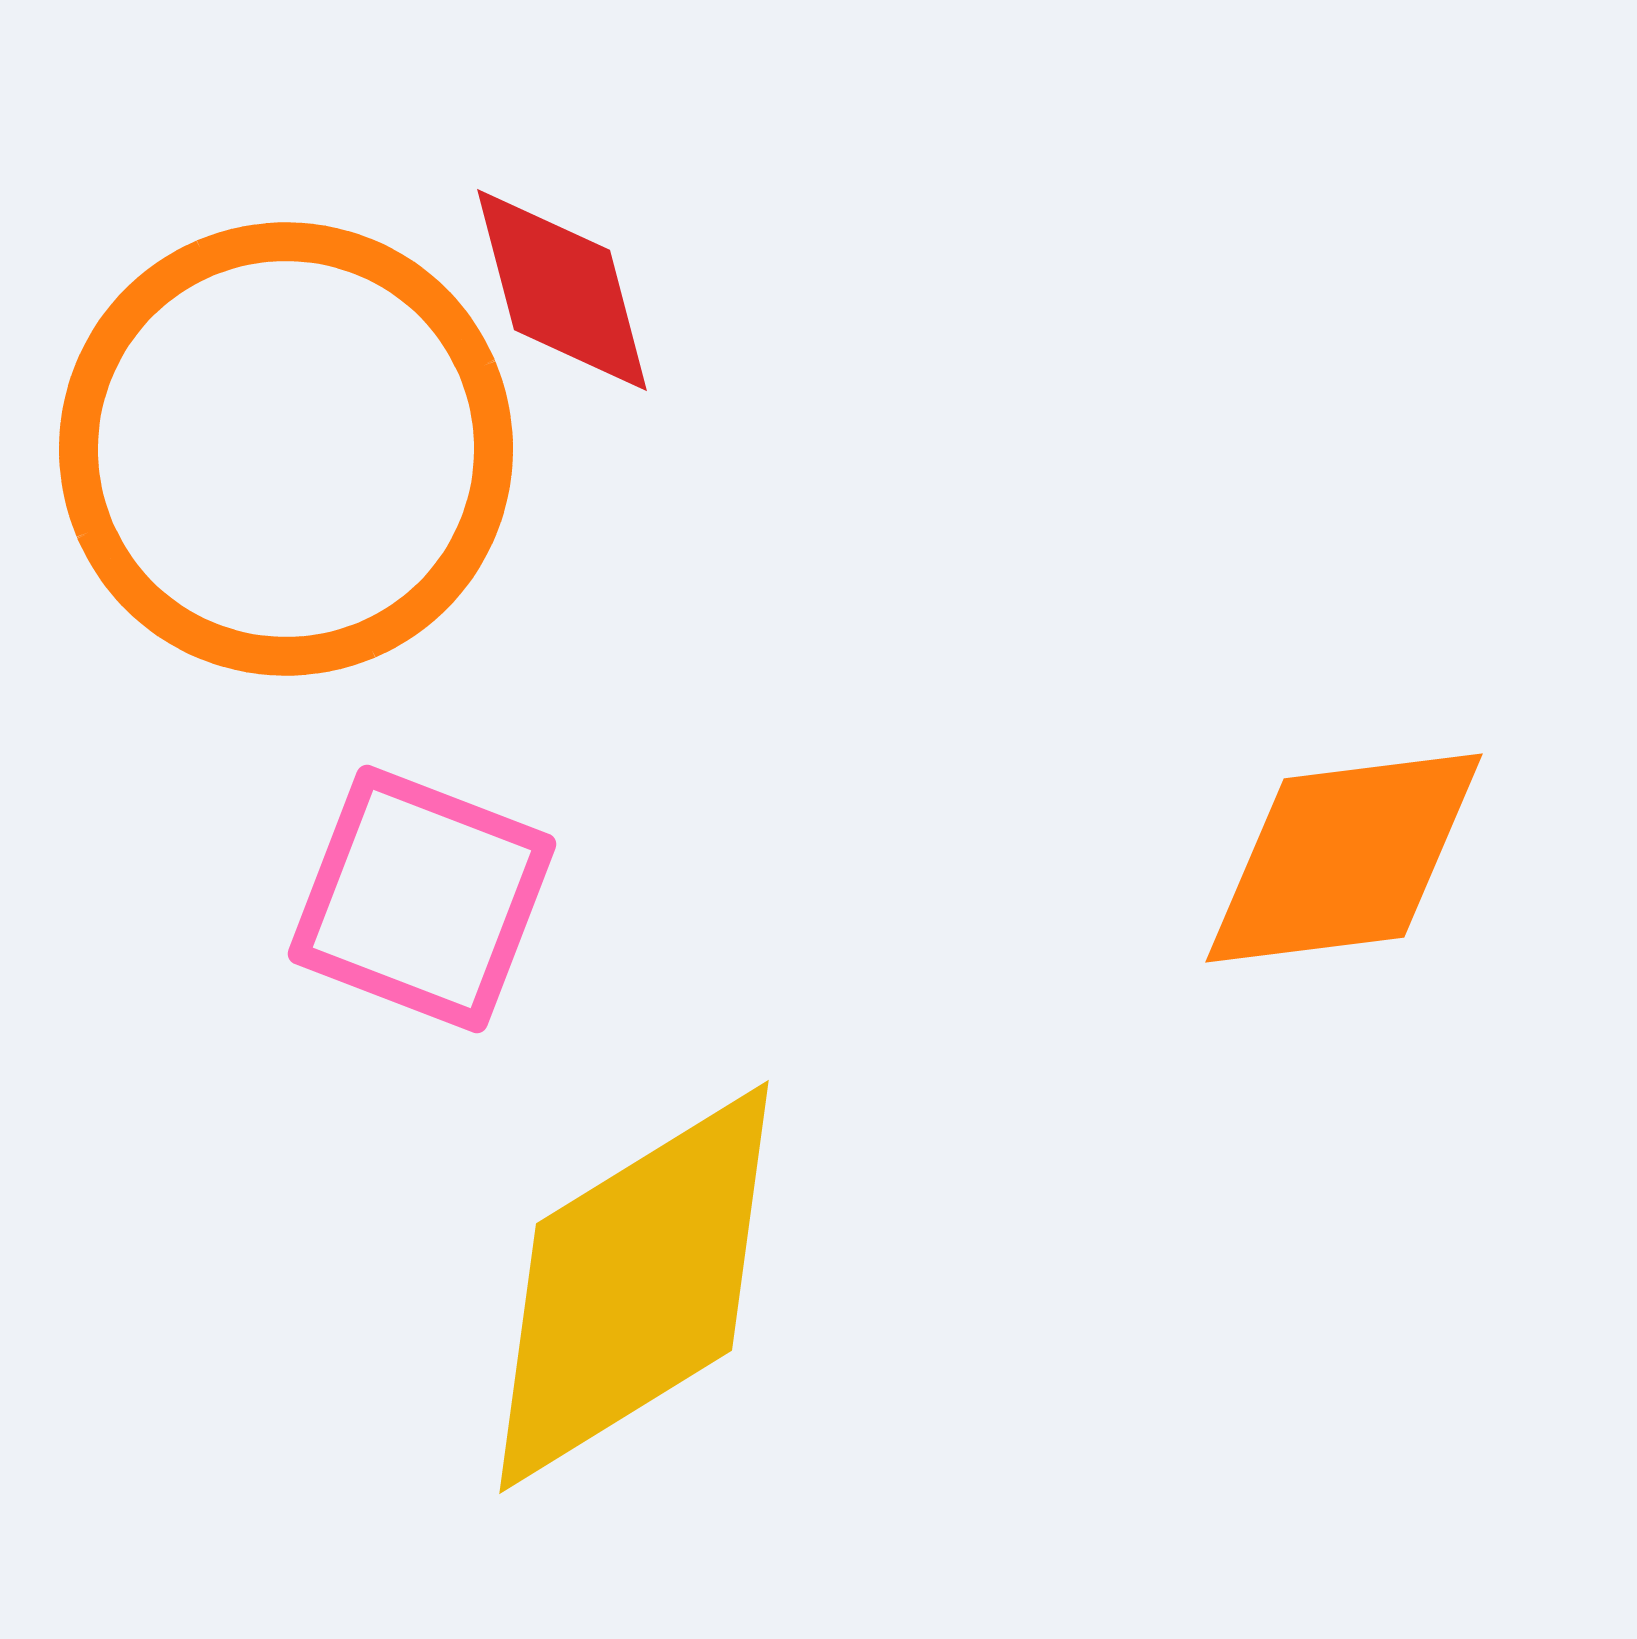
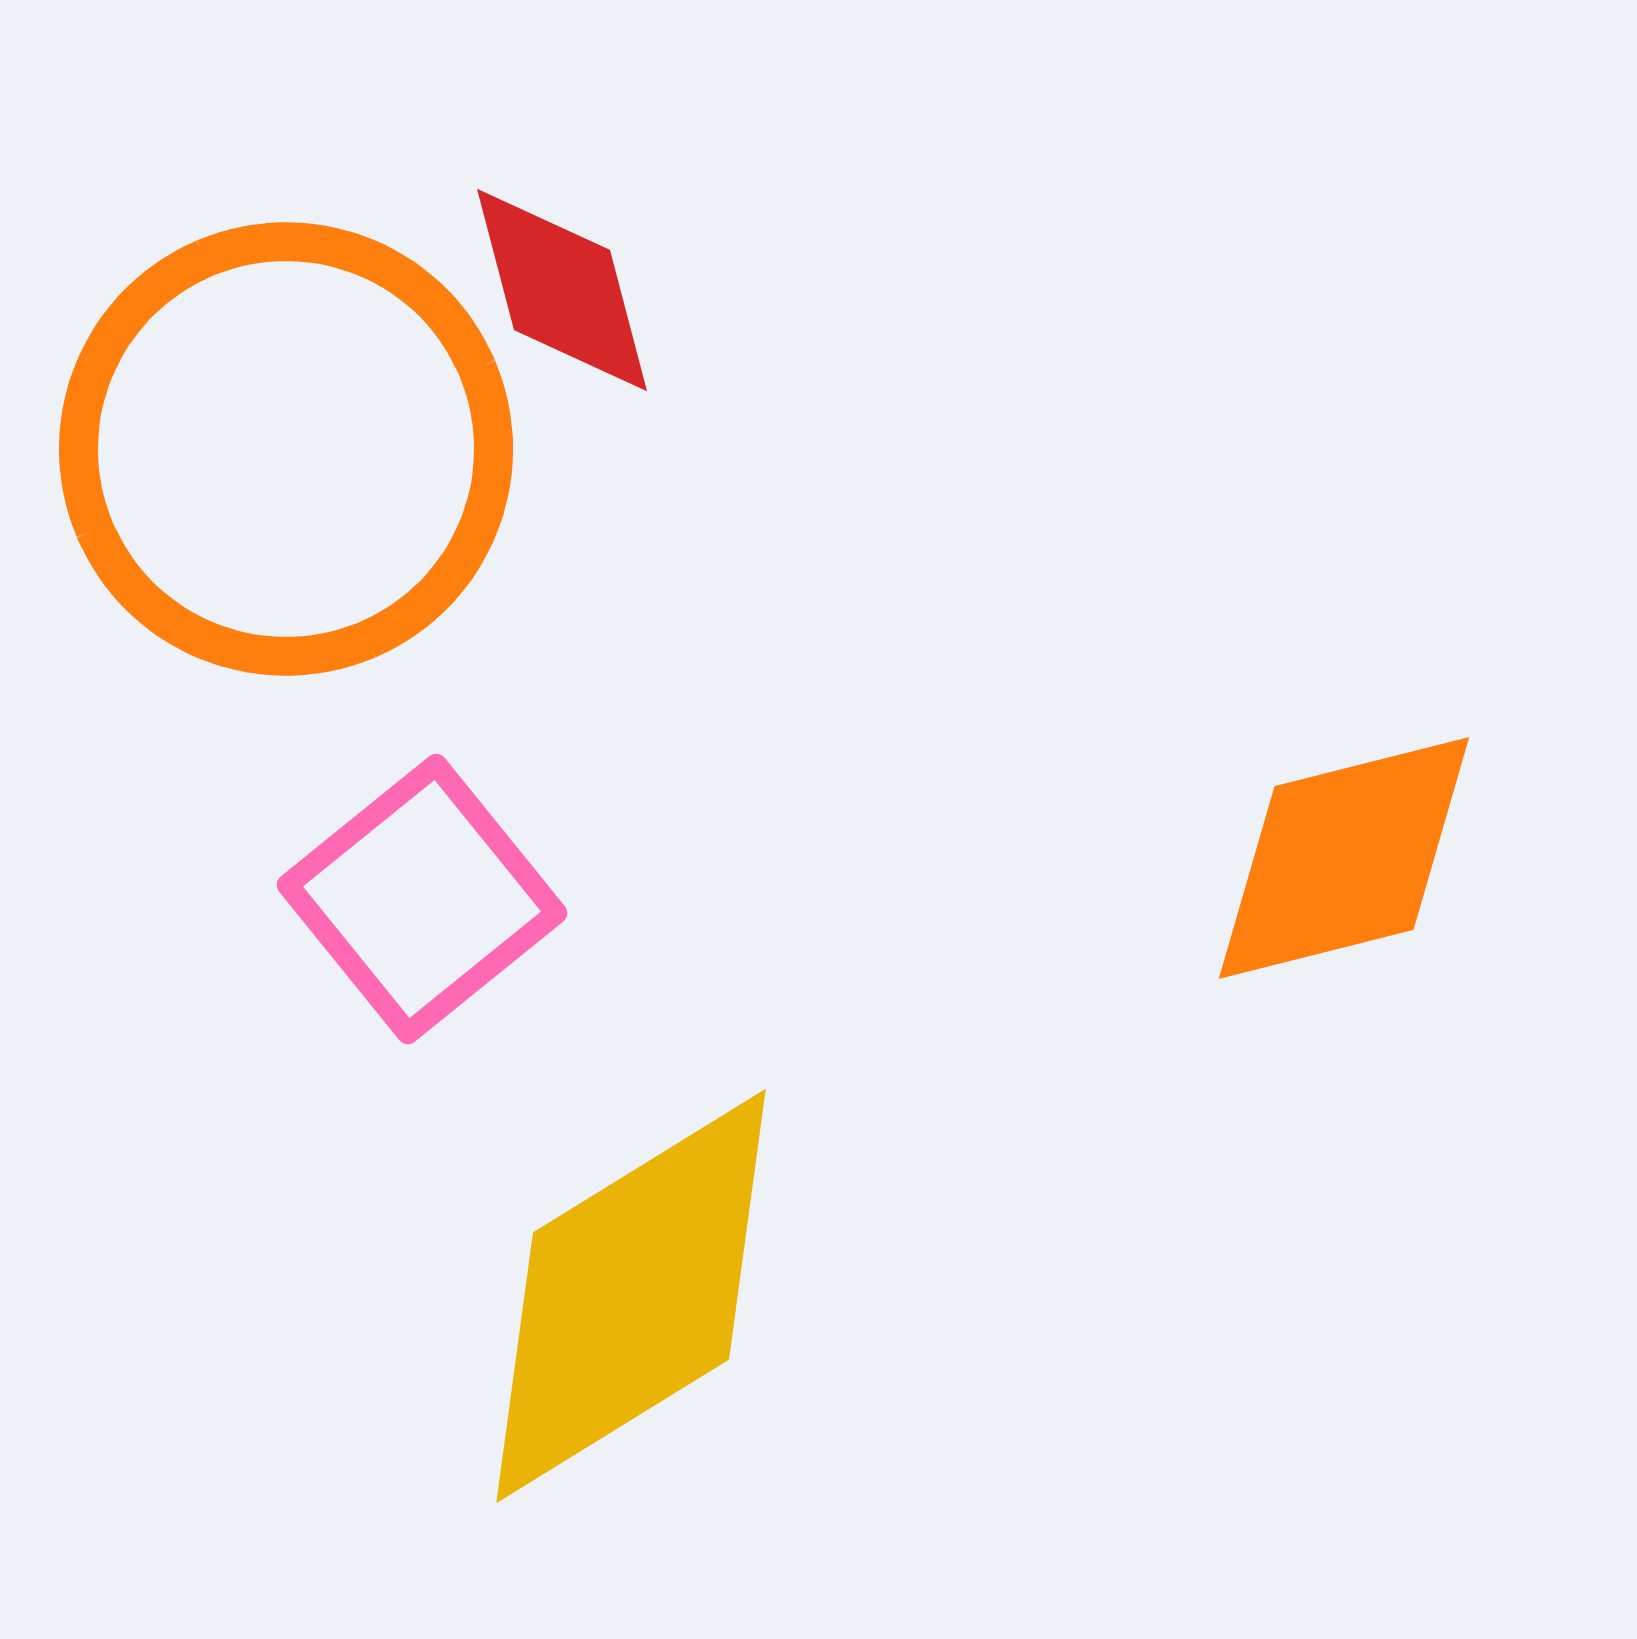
orange diamond: rotated 7 degrees counterclockwise
pink square: rotated 30 degrees clockwise
yellow diamond: moved 3 px left, 9 px down
